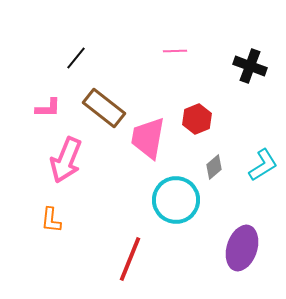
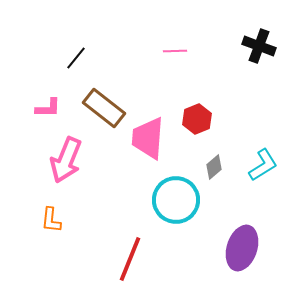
black cross: moved 9 px right, 20 px up
pink trapezoid: rotated 6 degrees counterclockwise
